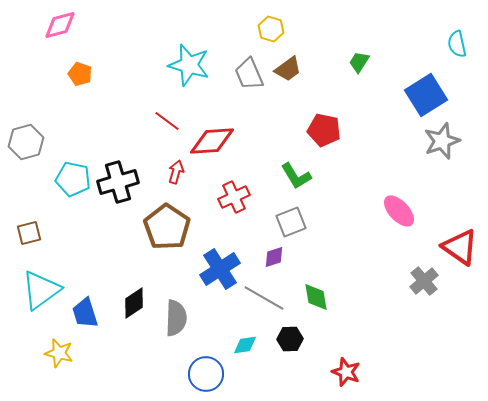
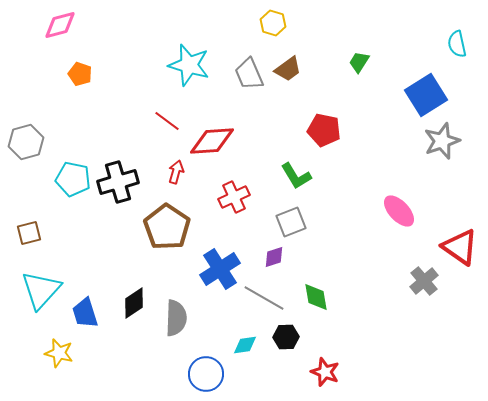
yellow hexagon: moved 2 px right, 6 px up
cyan triangle: rotated 12 degrees counterclockwise
black hexagon: moved 4 px left, 2 px up
red star: moved 21 px left
